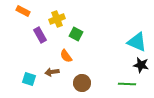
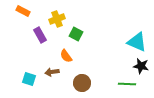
black star: moved 1 px down
